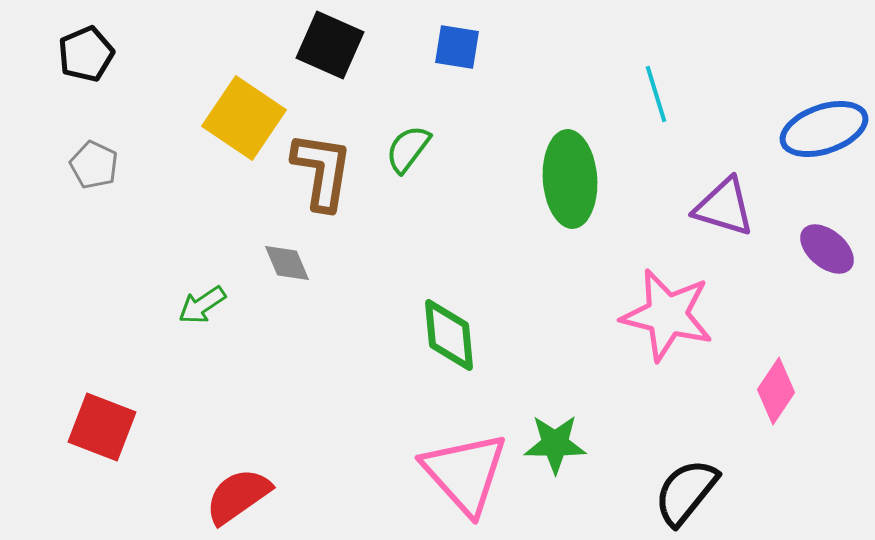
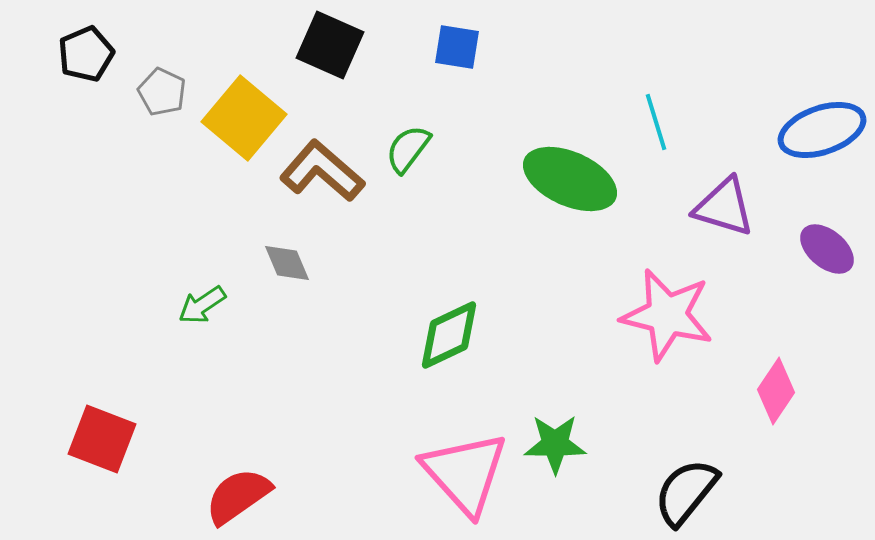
cyan line: moved 28 px down
yellow square: rotated 6 degrees clockwise
blue ellipse: moved 2 px left, 1 px down
gray pentagon: moved 68 px right, 73 px up
brown L-shape: rotated 58 degrees counterclockwise
green ellipse: rotated 62 degrees counterclockwise
green diamond: rotated 70 degrees clockwise
red square: moved 12 px down
